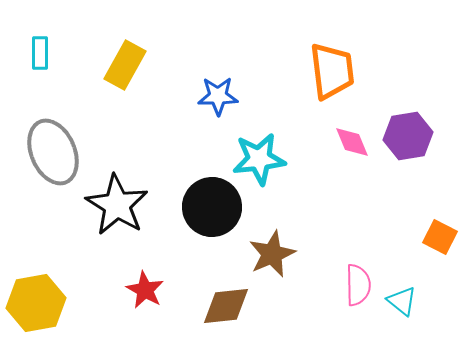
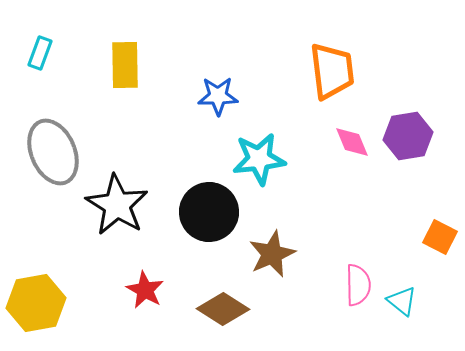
cyan rectangle: rotated 20 degrees clockwise
yellow rectangle: rotated 30 degrees counterclockwise
black circle: moved 3 px left, 5 px down
brown diamond: moved 3 px left, 3 px down; rotated 39 degrees clockwise
